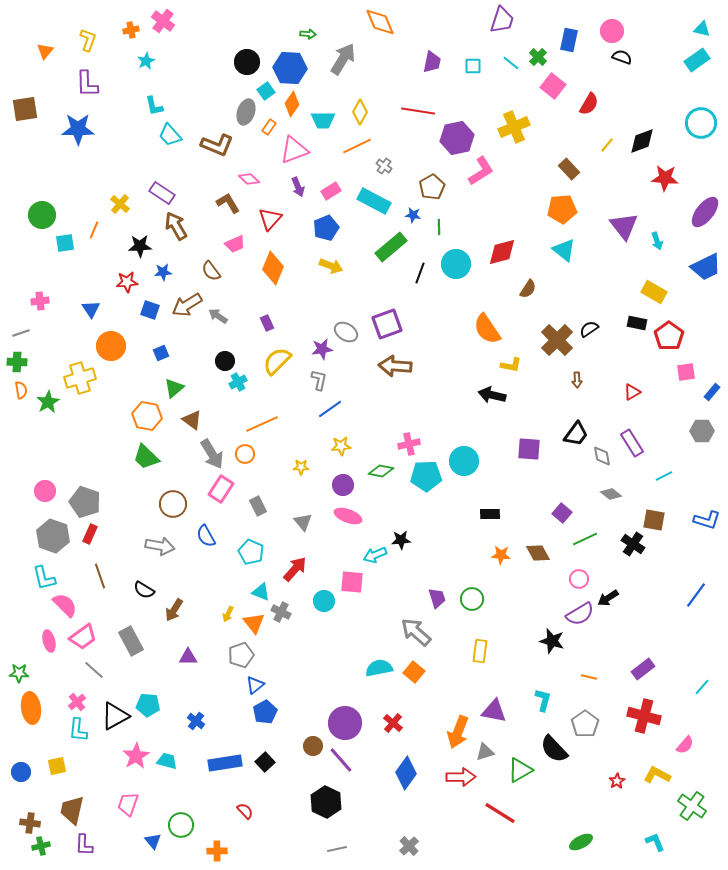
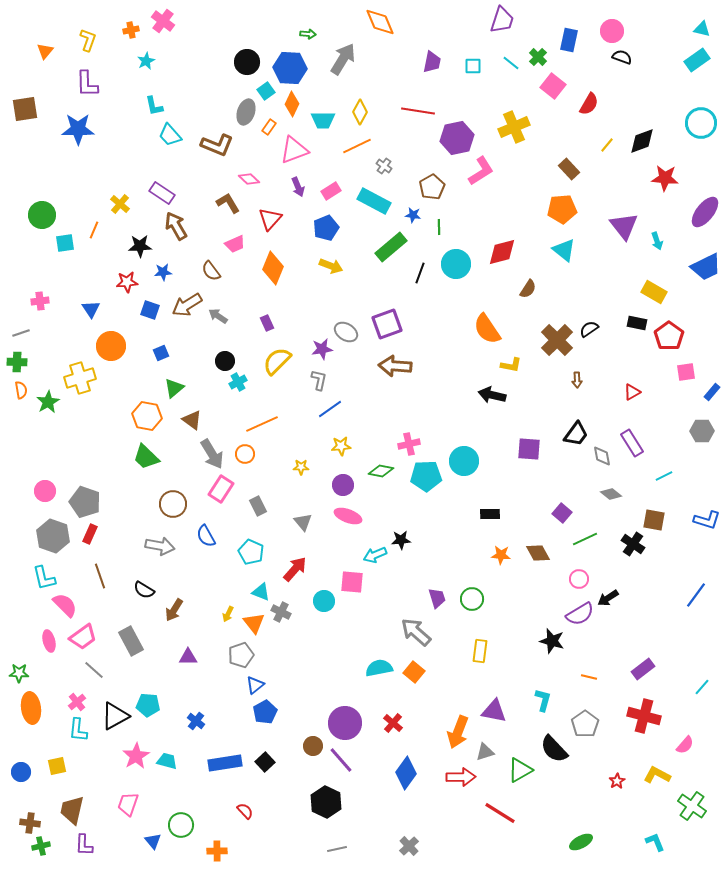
orange diamond at (292, 104): rotated 10 degrees counterclockwise
